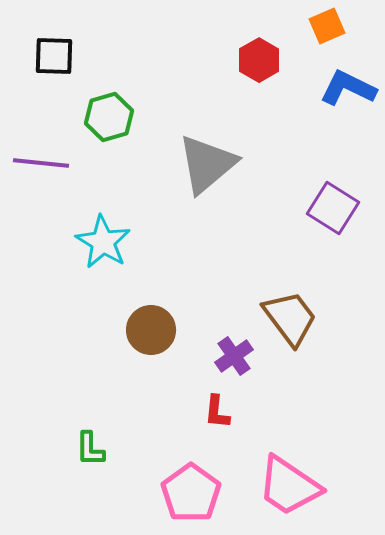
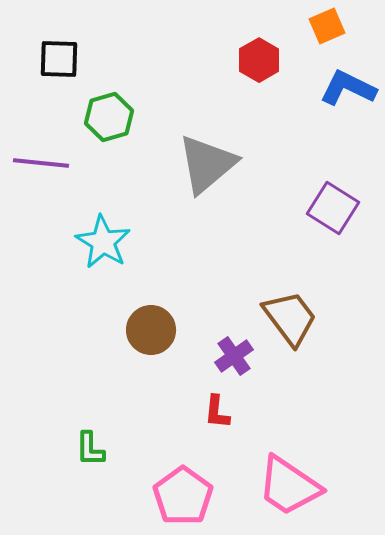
black square: moved 5 px right, 3 px down
pink pentagon: moved 8 px left, 3 px down
